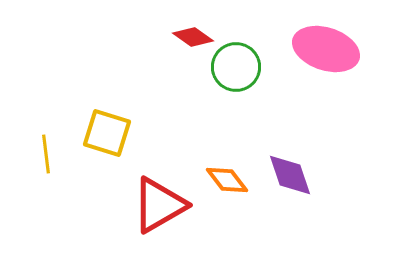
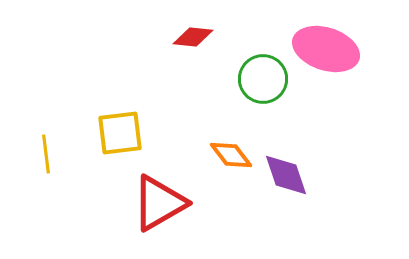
red diamond: rotated 30 degrees counterclockwise
green circle: moved 27 px right, 12 px down
yellow square: moved 13 px right; rotated 24 degrees counterclockwise
purple diamond: moved 4 px left
orange diamond: moved 4 px right, 25 px up
red triangle: moved 2 px up
